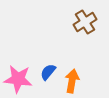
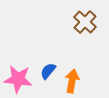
brown cross: rotated 15 degrees counterclockwise
blue semicircle: moved 1 px up
